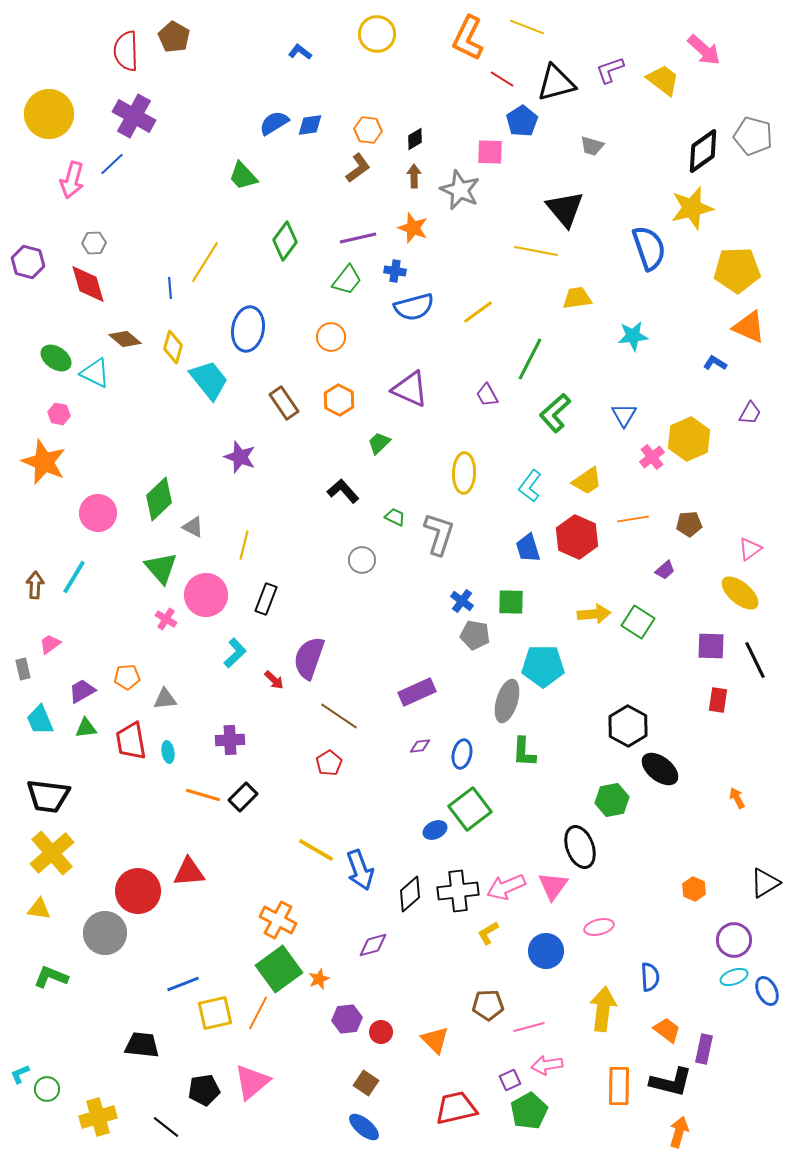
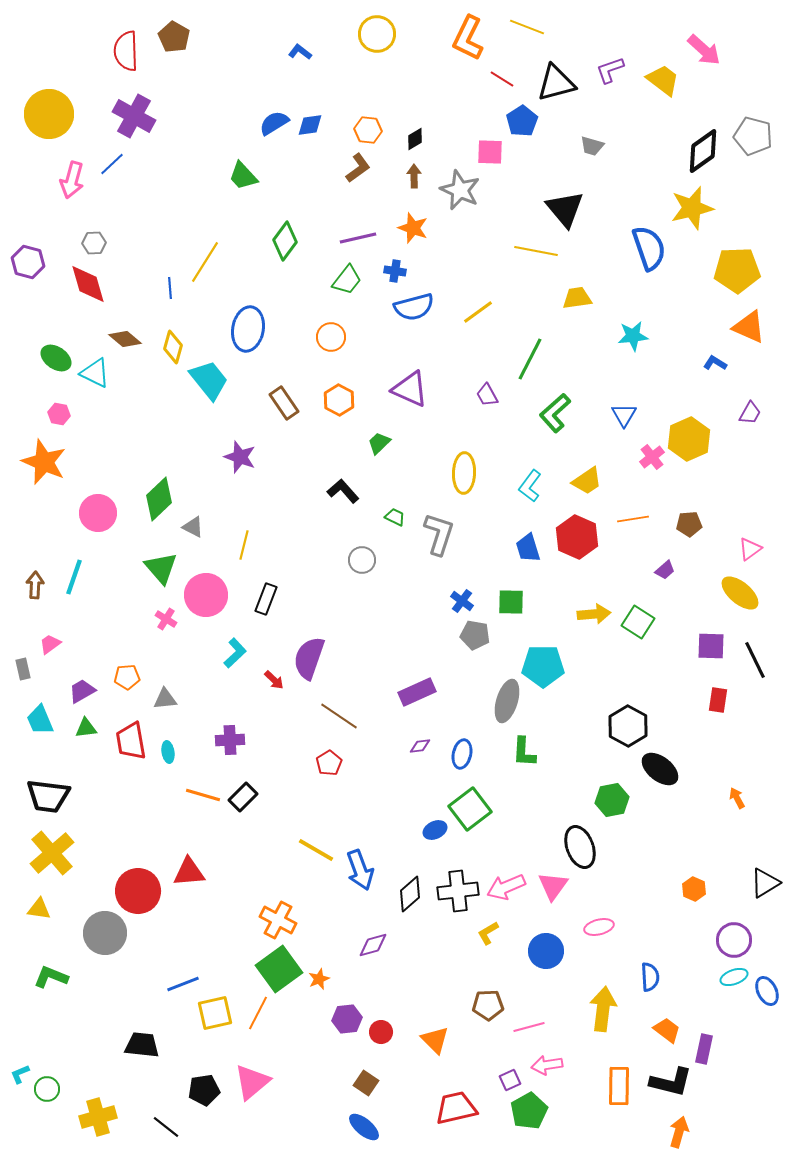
cyan line at (74, 577): rotated 12 degrees counterclockwise
